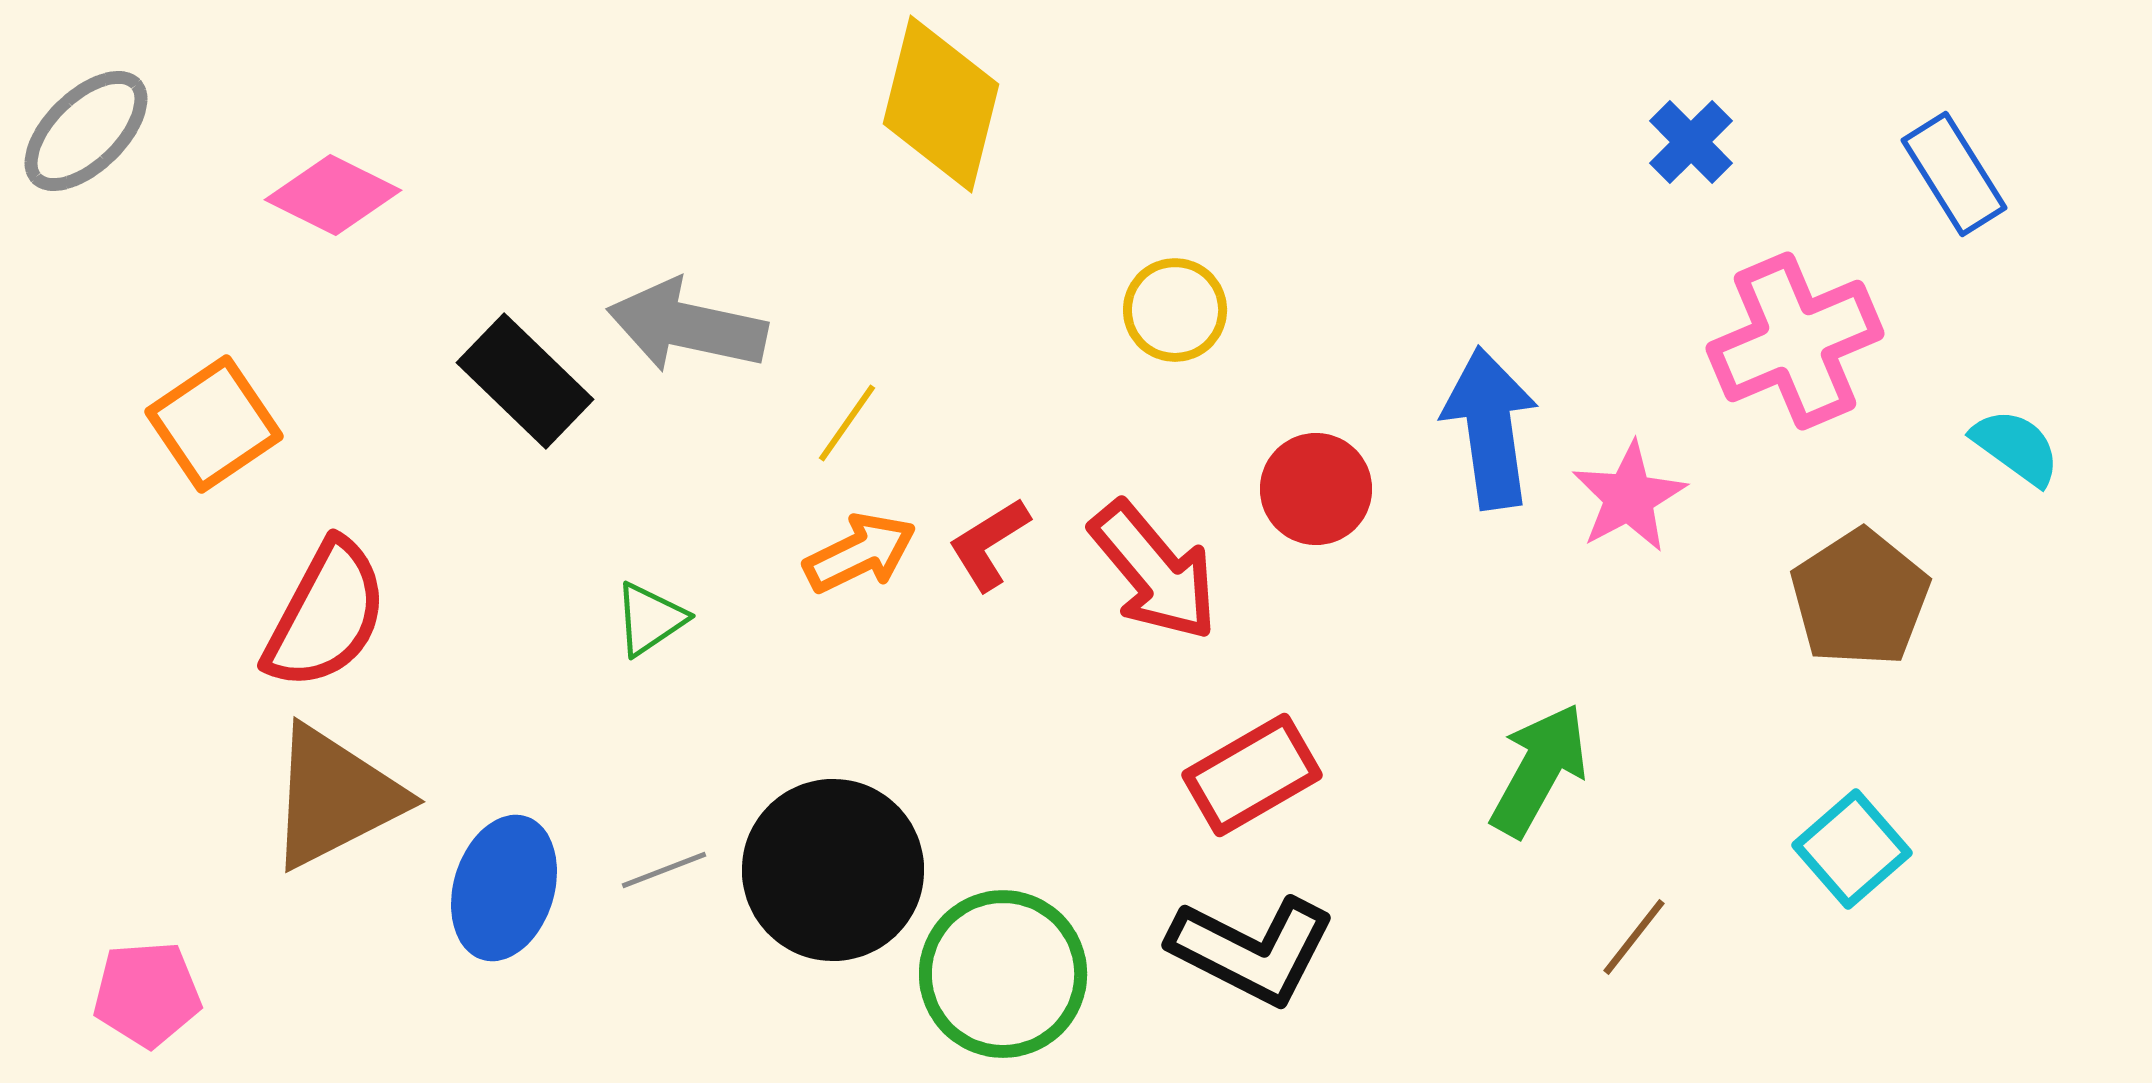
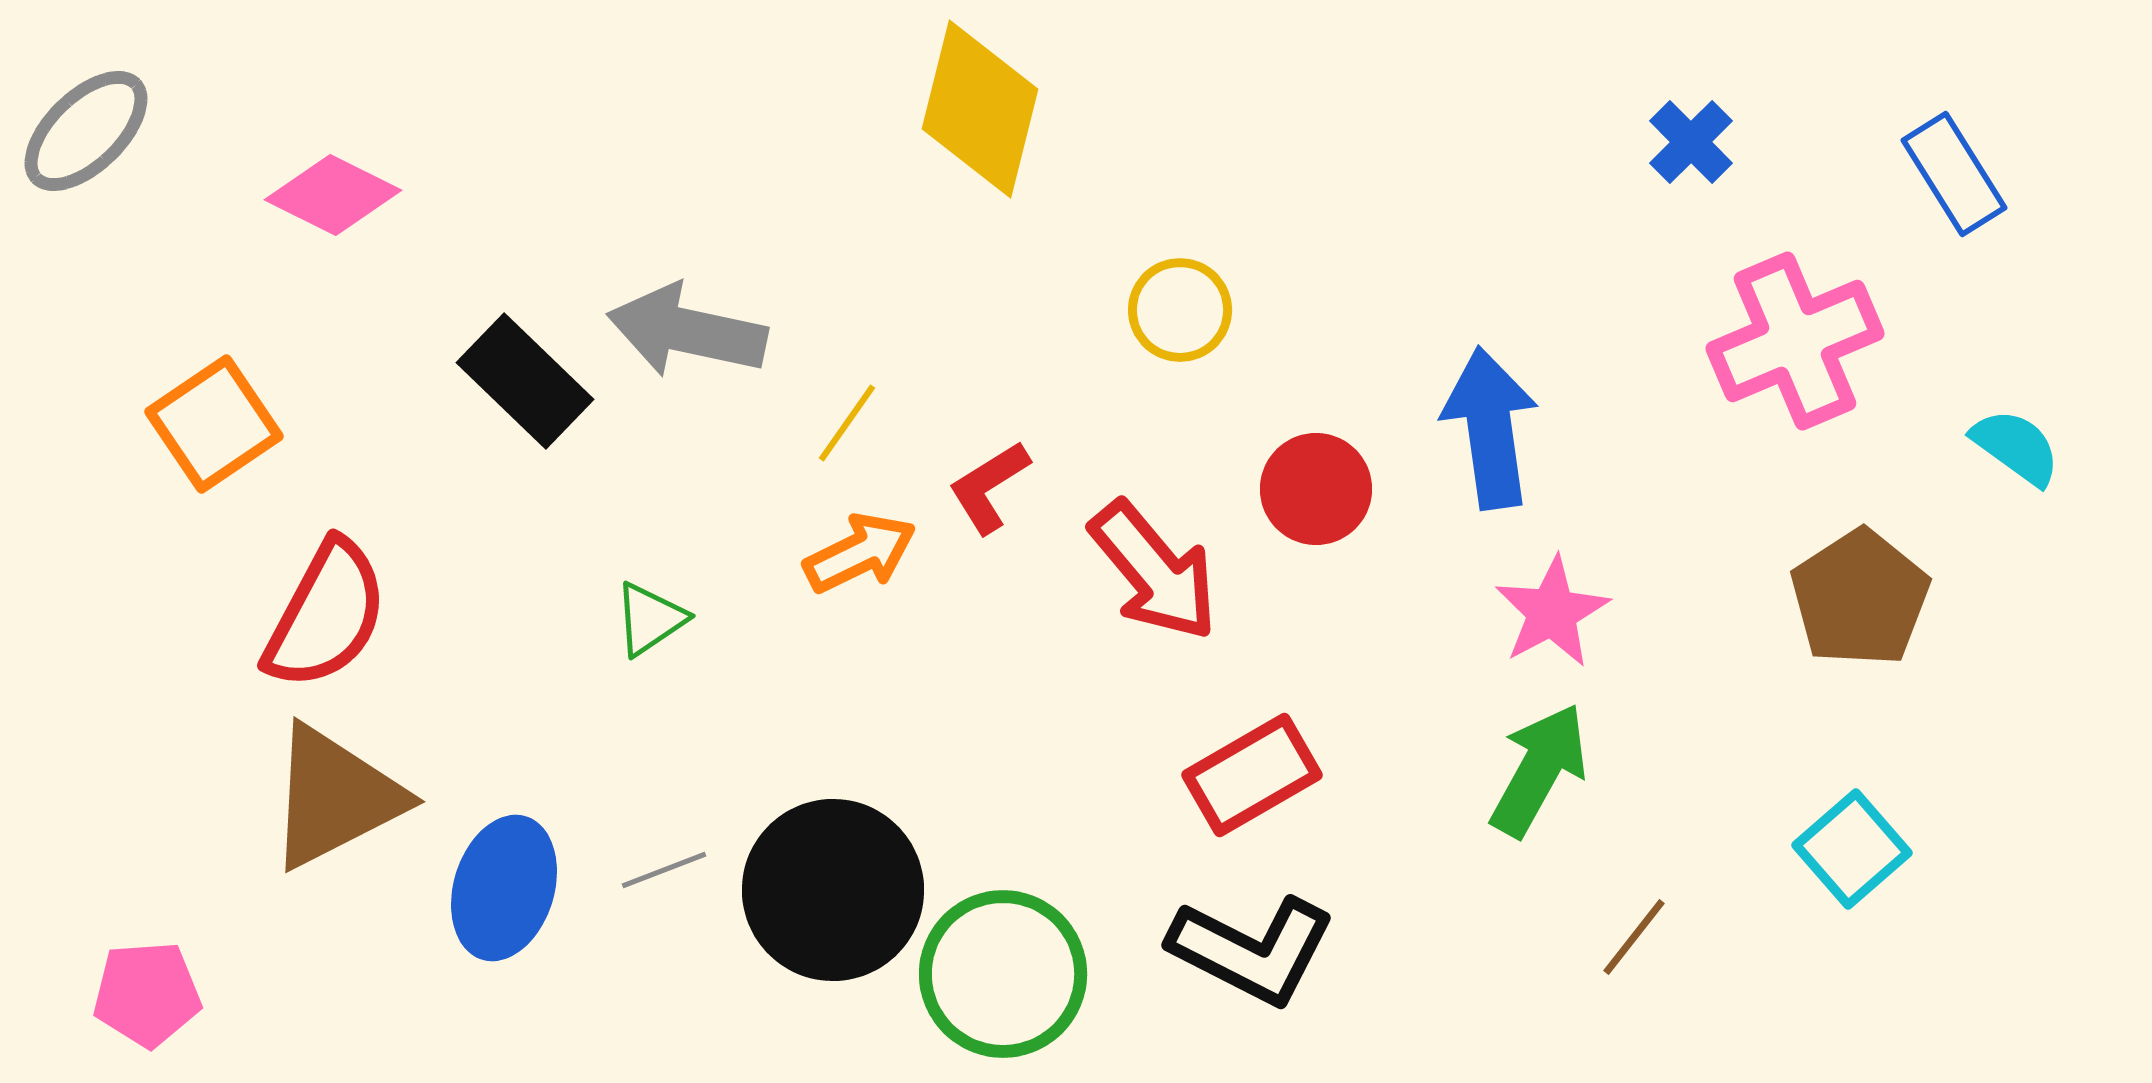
yellow diamond: moved 39 px right, 5 px down
yellow circle: moved 5 px right
gray arrow: moved 5 px down
pink star: moved 77 px left, 115 px down
red L-shape: moved 57 px up
black circle: moved 20 px down
